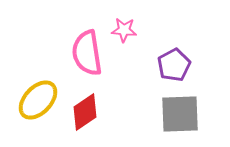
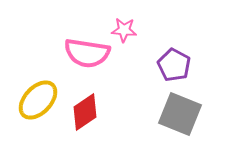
pink semicircle: rotated 72 degrees counterclockwise
purple pentagon: rotated 16 degrees counterclockwise
gray square: rotated 24 degrees clockwise
